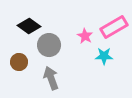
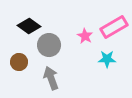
cyan star: moved 3 px right, 3 px down
